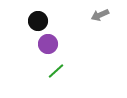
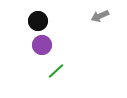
gray arrow: moved 1 px down
purple circle: moved 6 px left, 1 px down
